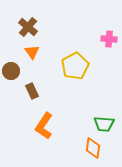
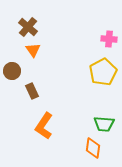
orange triangle: moved 1 px right, 2 px up
yellow pentagon: moved 28 px right, 6 px down
brown circle: moved 1 px right
